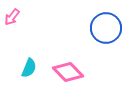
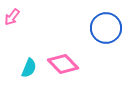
pink diamond: moved 5 px left, 8 px up
